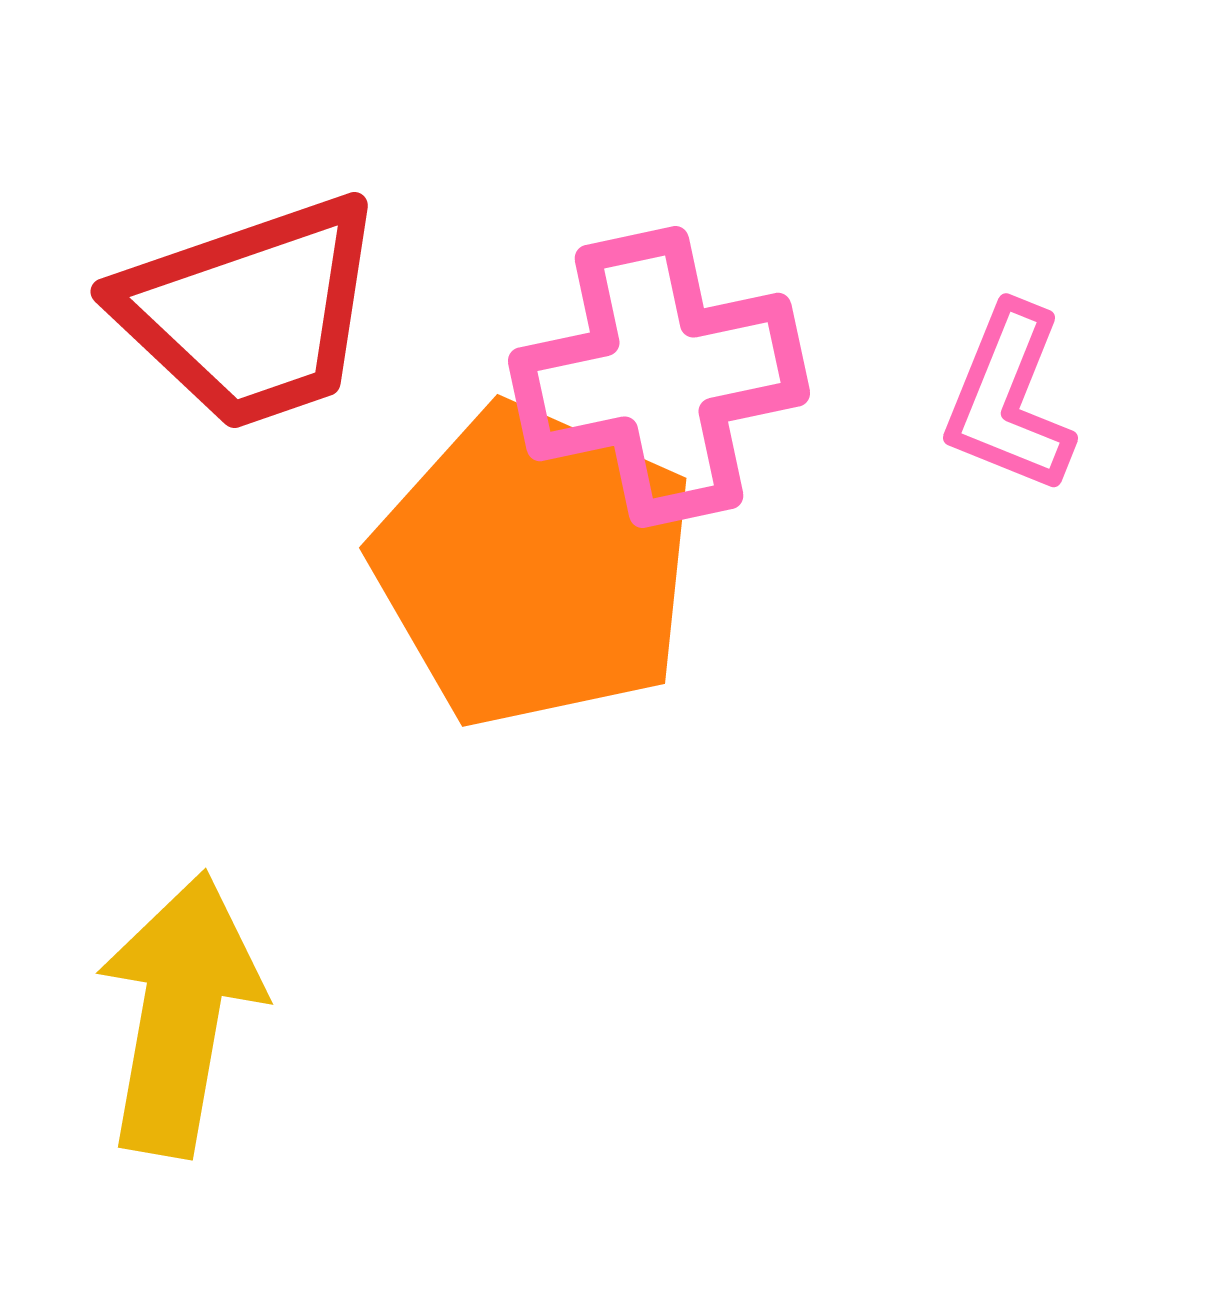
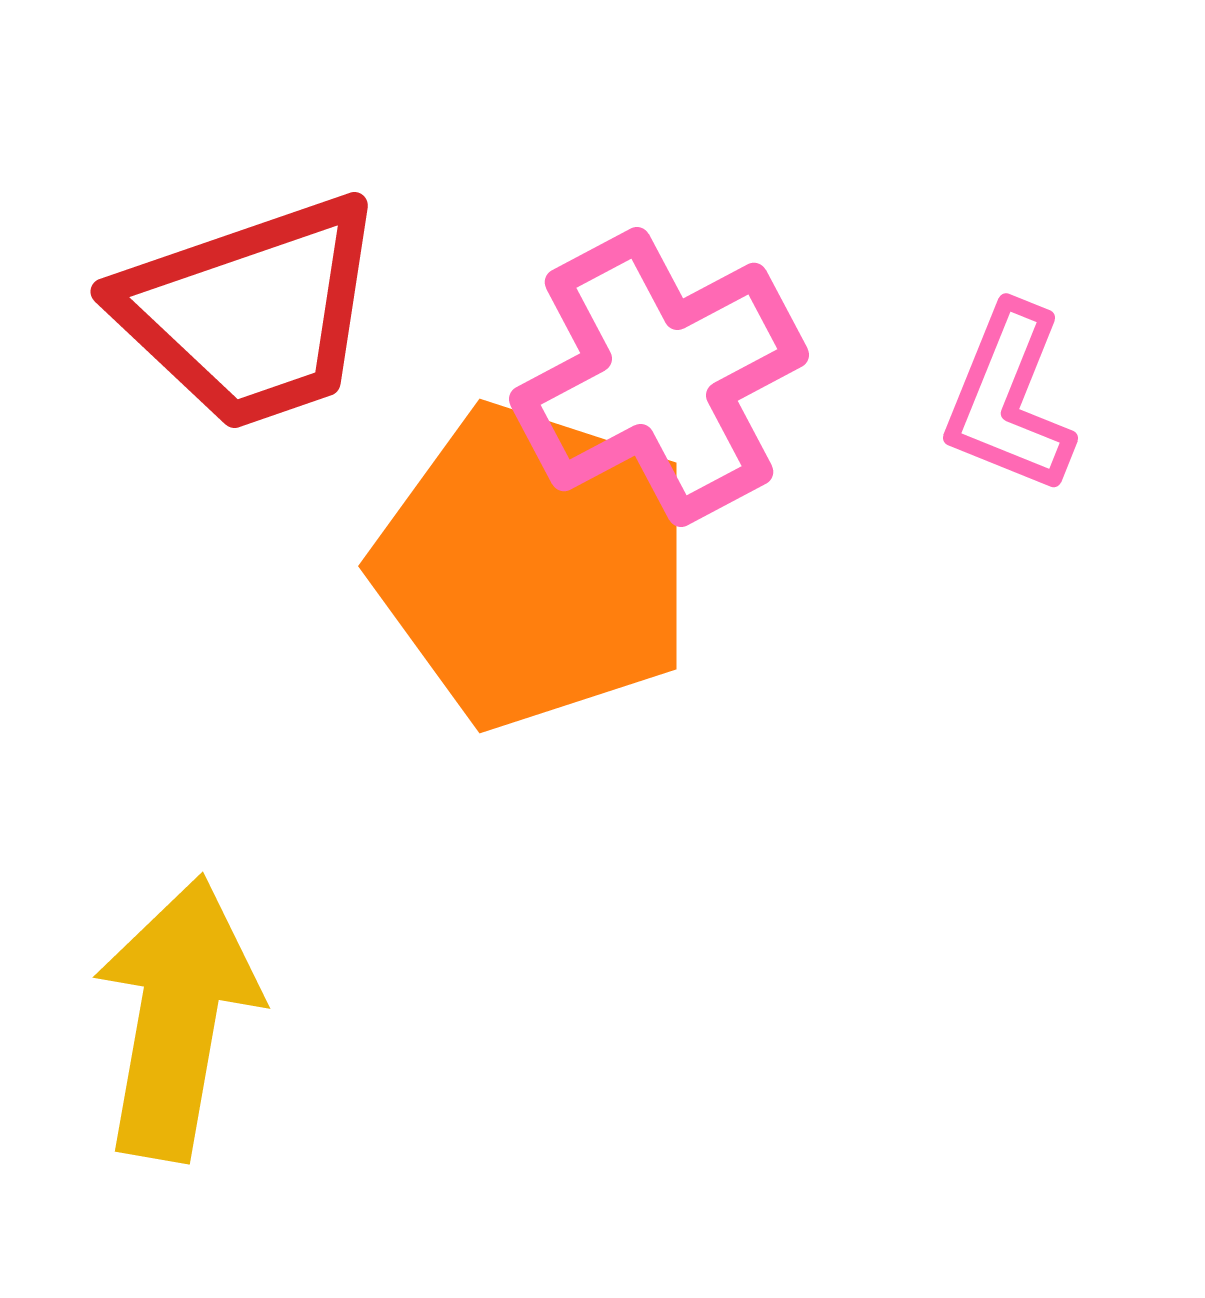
pink cross: rotated 16 degrees counterclockwise
orange pentagon: rotated 6 degrees counterclockwise
yellow arrow: moved 3 px left, 4 px down
